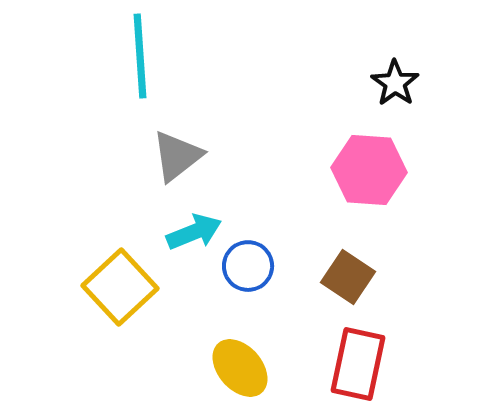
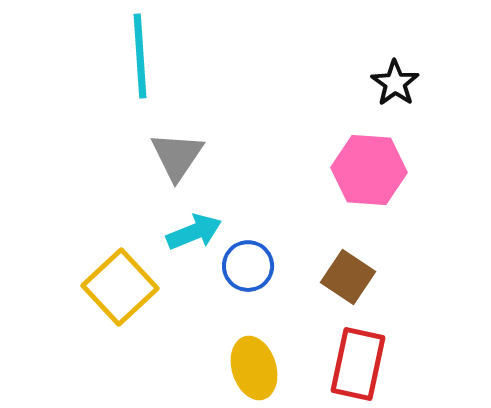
gray triangle: rotated 18 degrees counterclockwise
yellow ellipse: moved 14 px right; rotated 24 degrees clockwise
